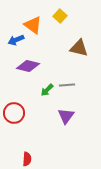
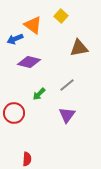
yellow square: moved 1 px right
blue arrow: moved 1 px left, 1 px up
brown triangle: rotated 24 degrees counterclockwise
purple diamond: moved 1 px right, 4 px up
gray line: rotated 35 degrees counterclockwise
green arrow: moved 8 px left, 4 px down
purple triangle: moved 1 px right, 1 px up
